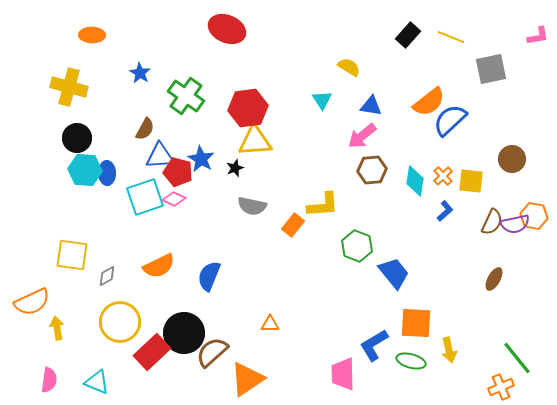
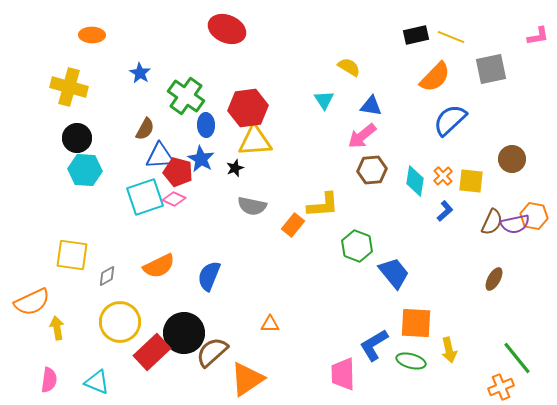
black rectangle at (408, 35): moved 8 px right; rotated 35 degrees clockwise
cyan triangle at (322, 100): moved 2 px right
orange semicircle at (429, 102): moved 6 px right, 25 px up; rotated 8 degrees counterclockwise
blue ellipse at (107, 173): moved 99 px right, 48 px up
